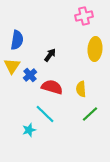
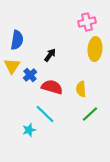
pink cross: moved 3 px right, 6 px down
